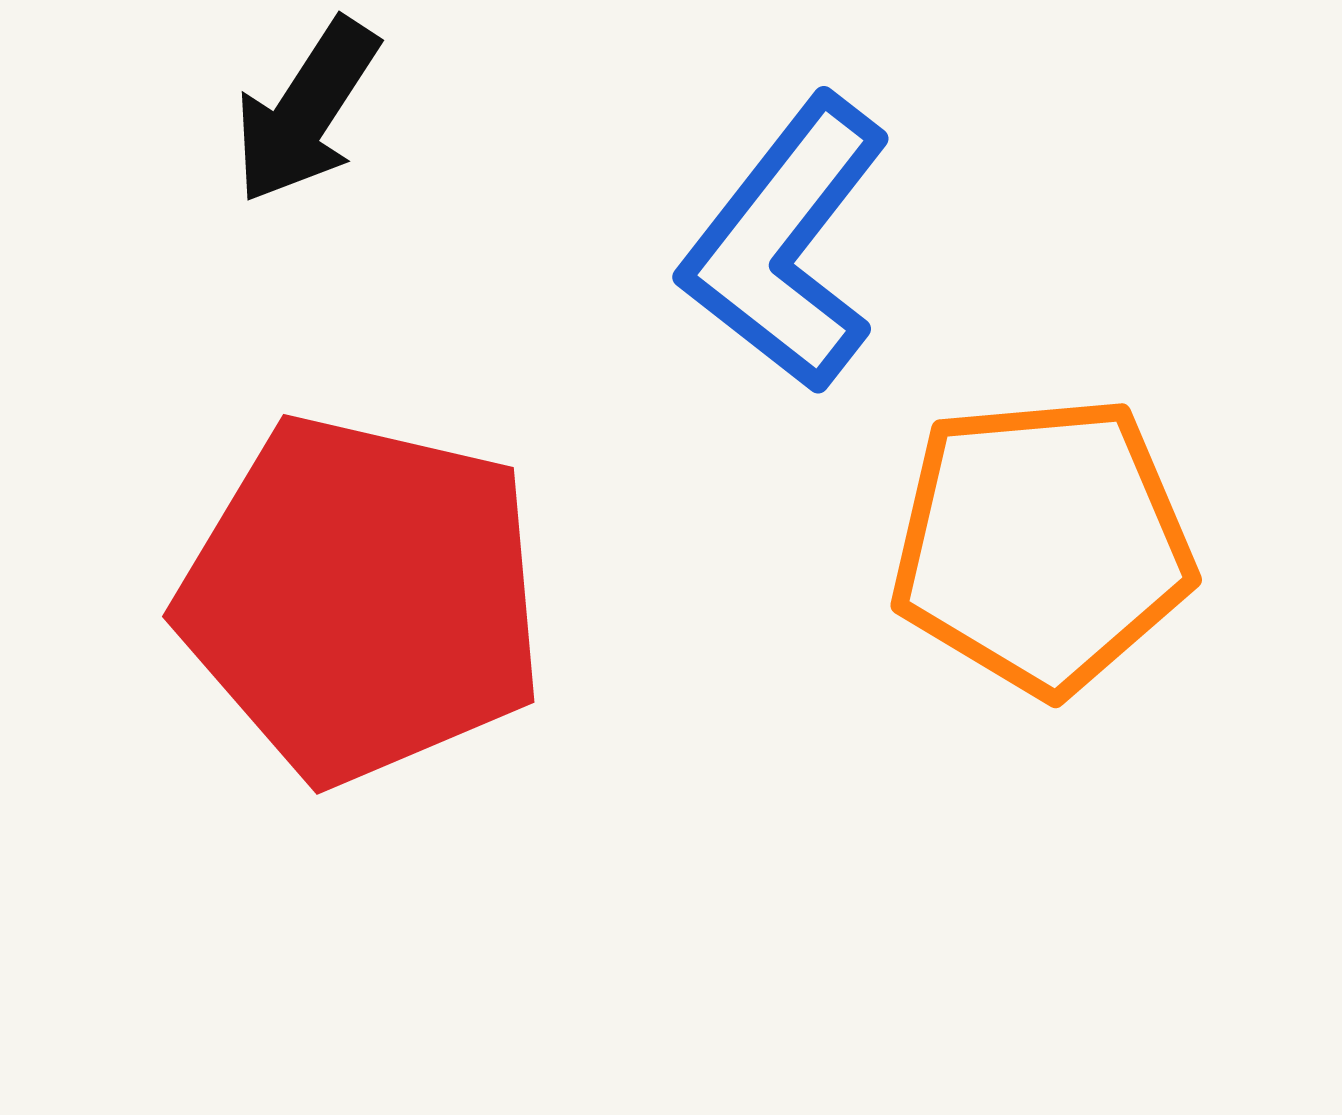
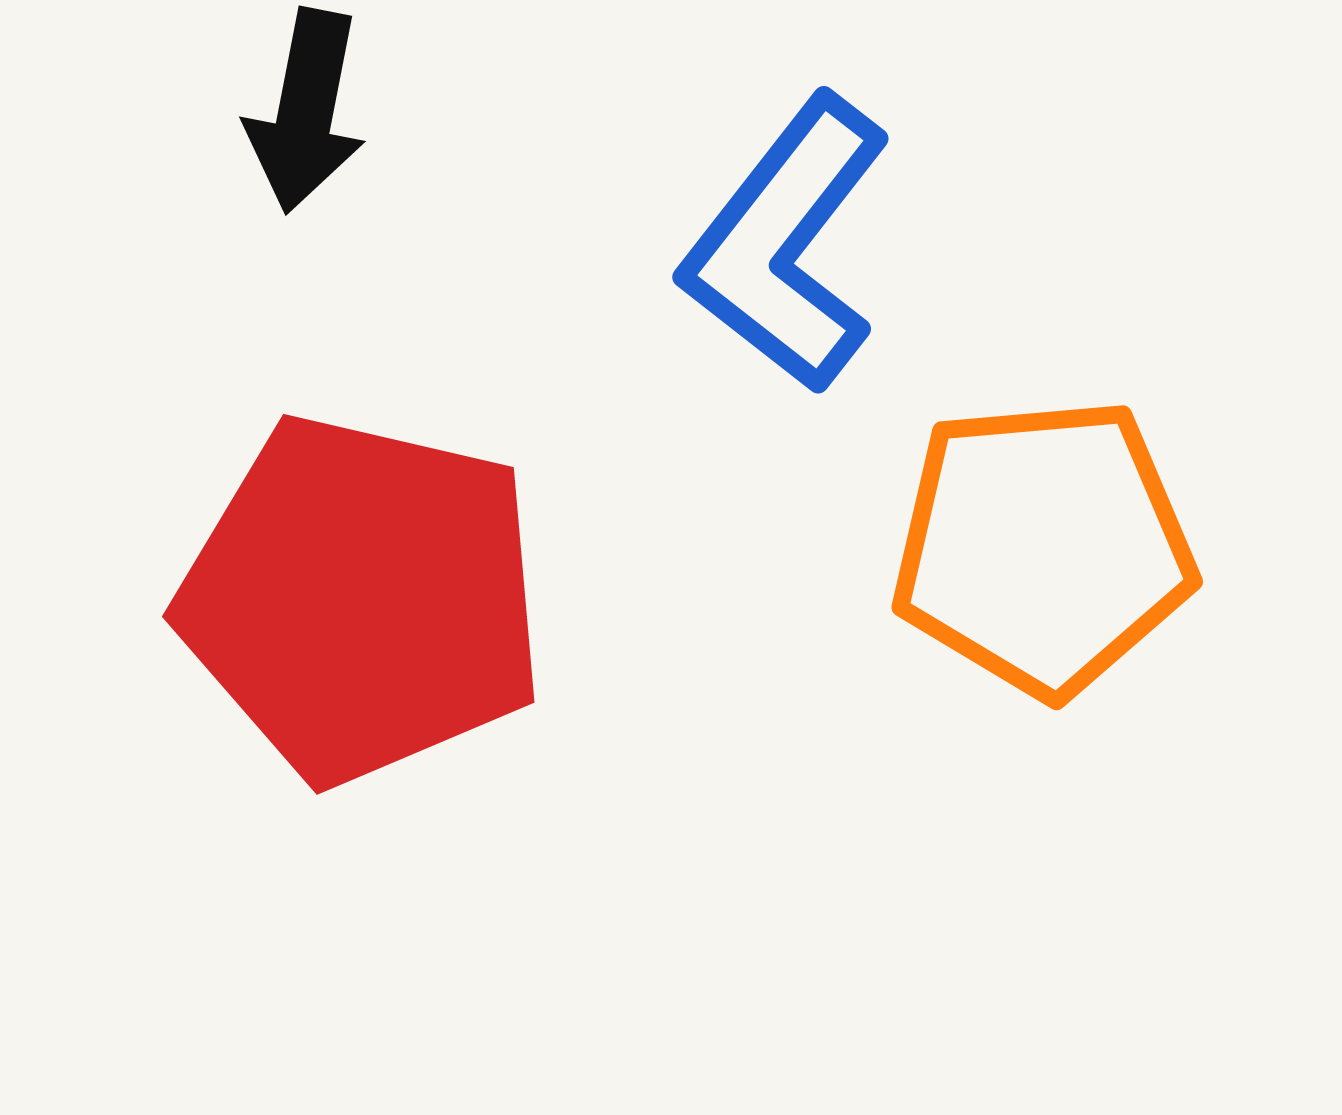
black arrow: rotated 22 degrees counterclockwise
orange pentagon: moved 1 px right, 2 px down
